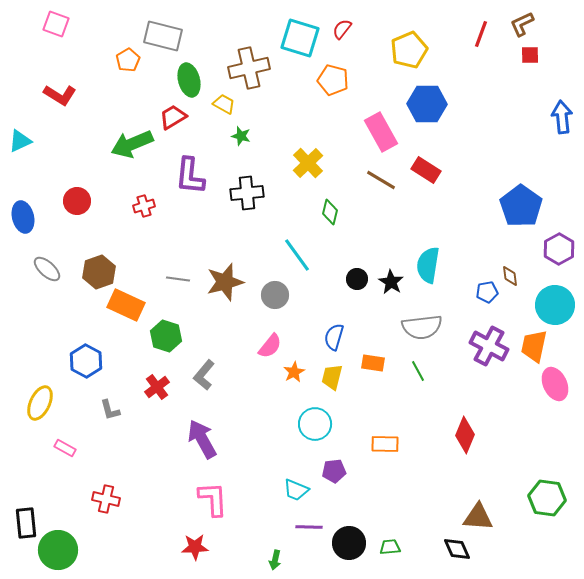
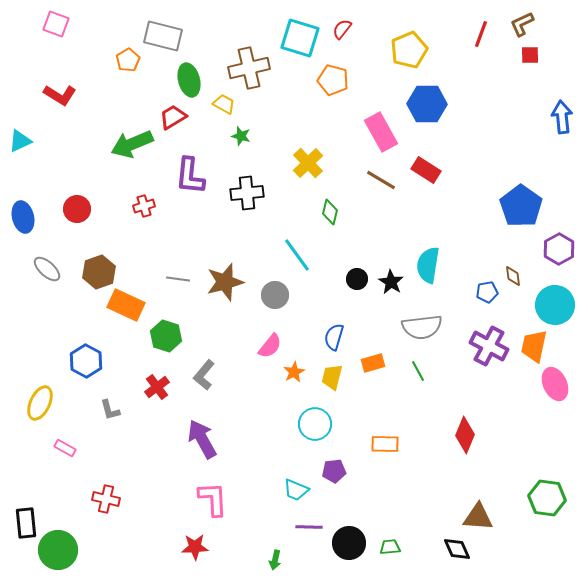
red circle at (77, 201): moved 8 px down
brown diamond at (510, 276): moved 3 px right
orange rectangle at (373, 363): rotated 25 degrees counterclockwise
